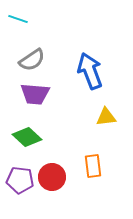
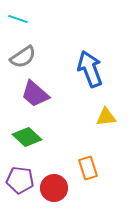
gray semicircle: moved 9 px left, 3 px up
blue arrow: moved 2 px up
purple trapezoid: rotated 36 degrees clockwise
orange rectangle: moved 5 px left, 2 px down; rotated 10 degrees counterclockwise
red circle: moved 2 px right, 11 px down
